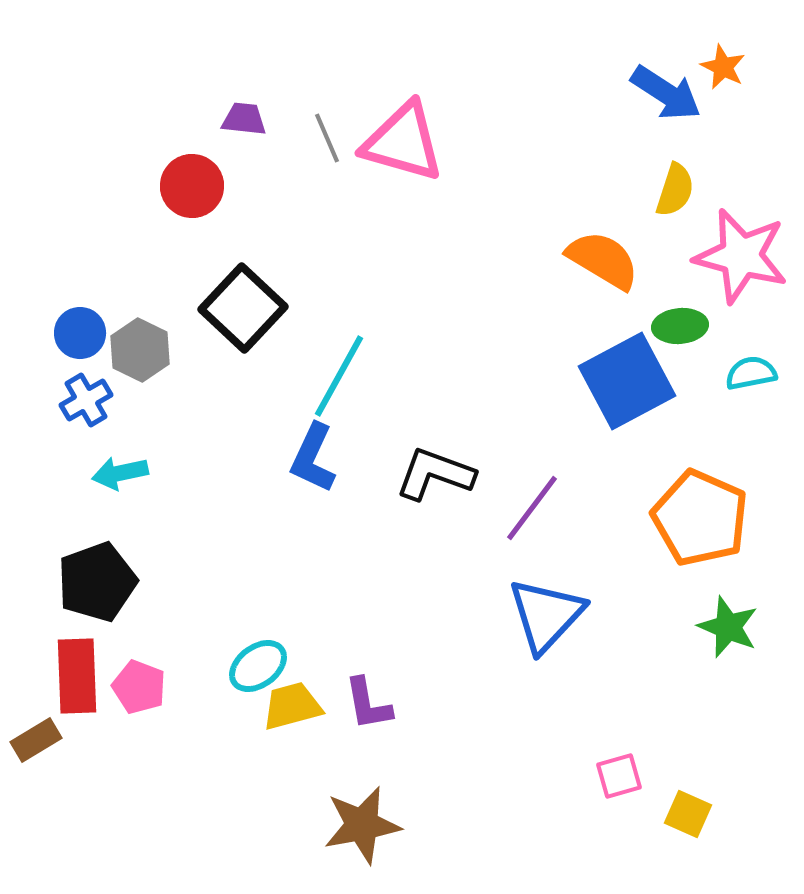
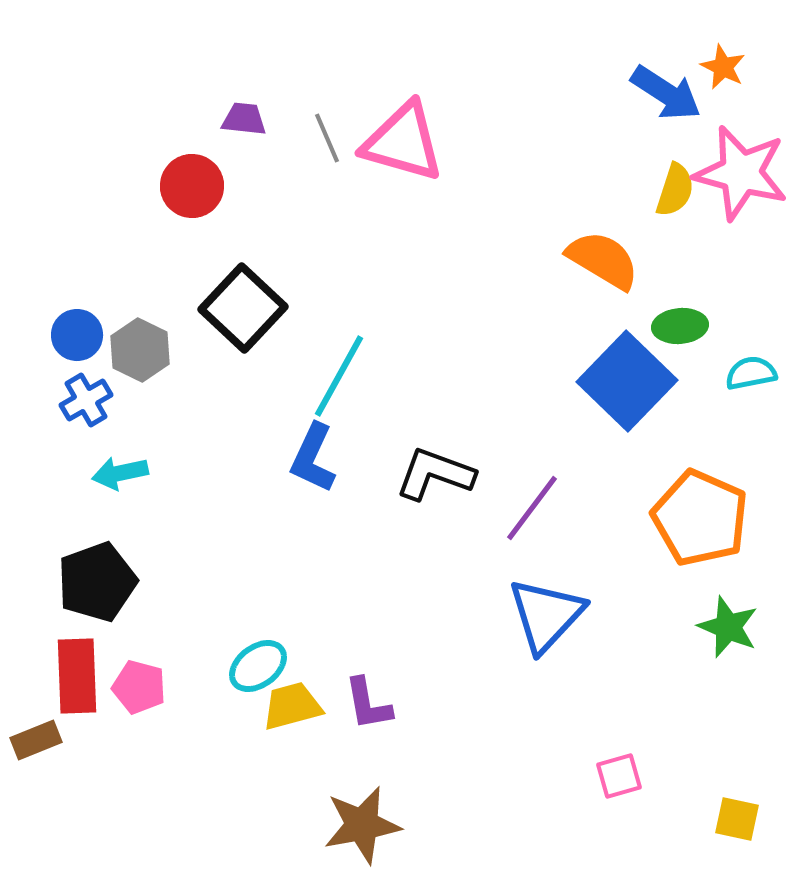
pink star: moved 83 px up
blue circle: moved 3 px left, 2 px down
blue square: rotated 18 degrees counterclockwise
pink pentagon: rotated 6 degrees counterclockwise
brown rectangle: rotated 9 degrees clockwise
yellow square: moved 49 px right, 5 px down; rotated 12 degrees counterclockwise
